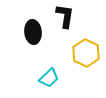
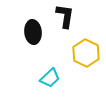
cyan trapezoid: moved 1 px right
